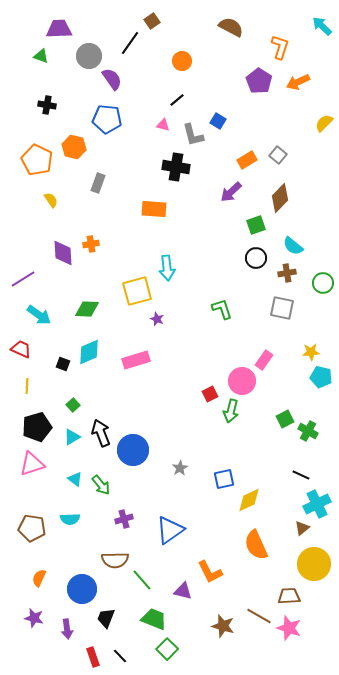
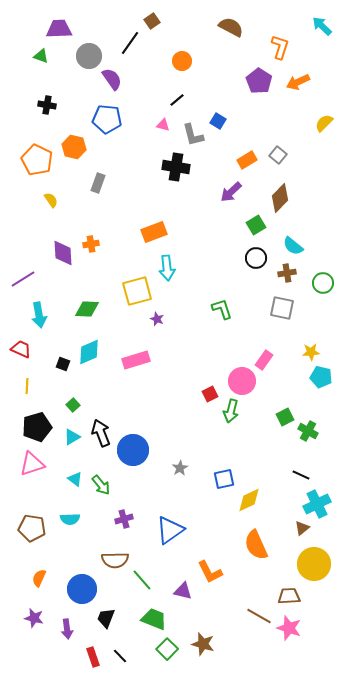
orange rectangle at (154, 209): moved 23 px down; rotated 25 degrees counterclockwise
green square at (256, 225): rotated 12 degrees counterclockwise
cyan arrow at (39, 315): rotated 45 degrees clockwise
green square at (285, 419): moved 2 px up
brown star at (223, 626): moved 20 px left, 18 px down
